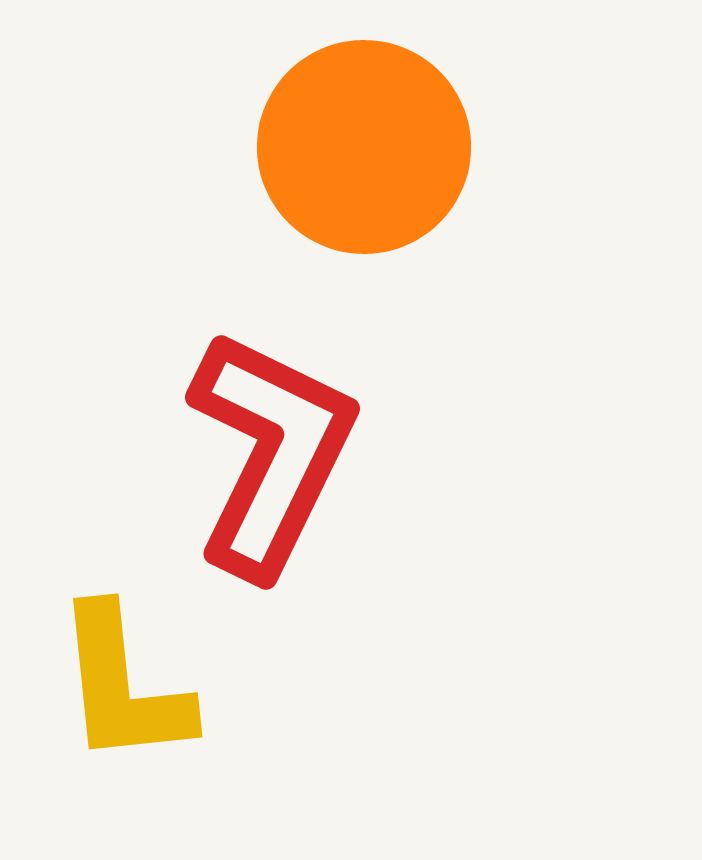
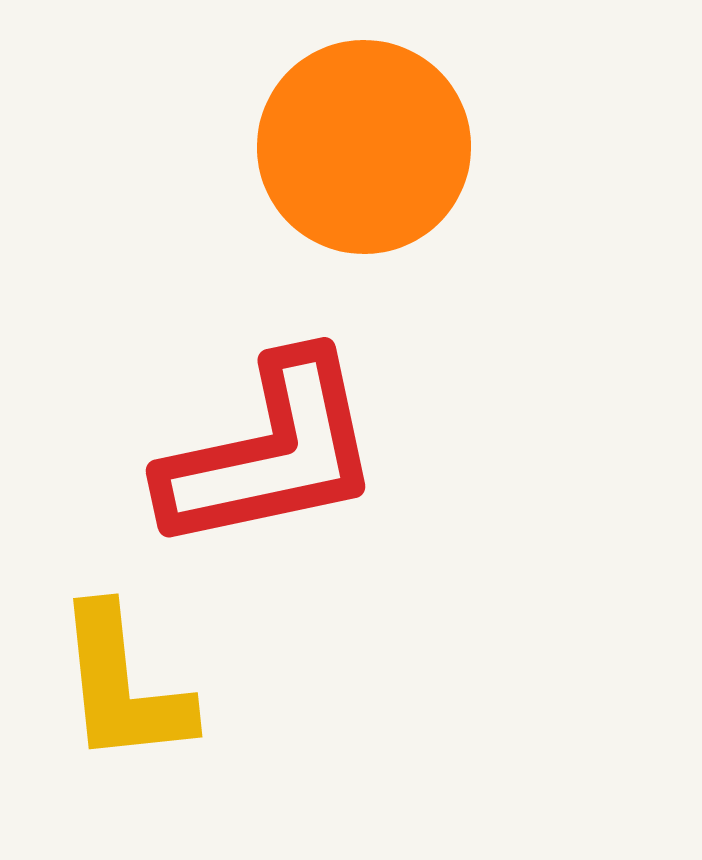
red L-shape: rotated 52 degrees clockwise
